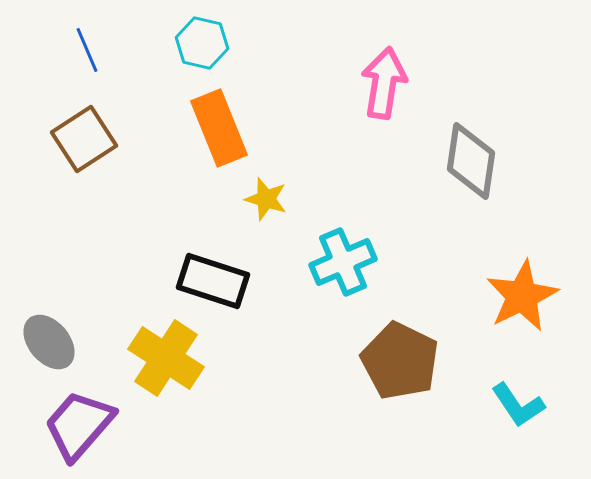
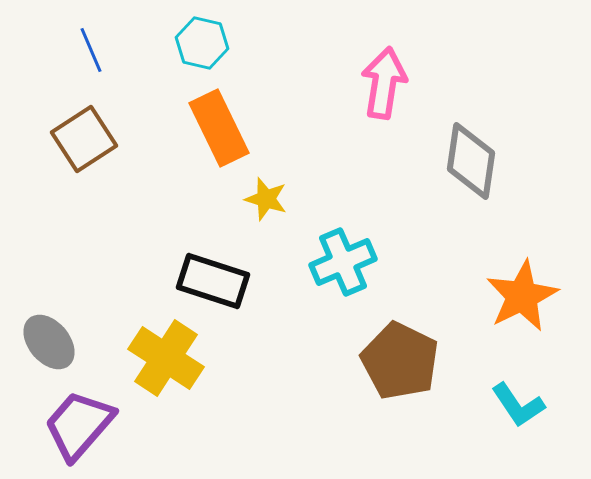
blue line: moved 4 px right
orange rectangle: rotated 4 degrees counterclockwise
